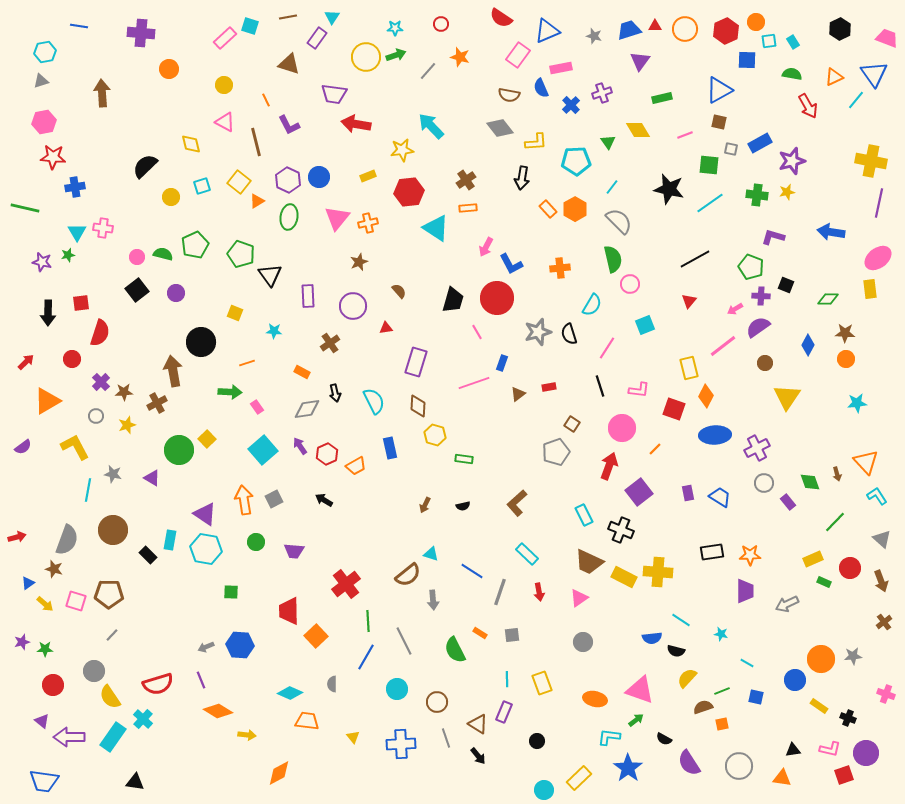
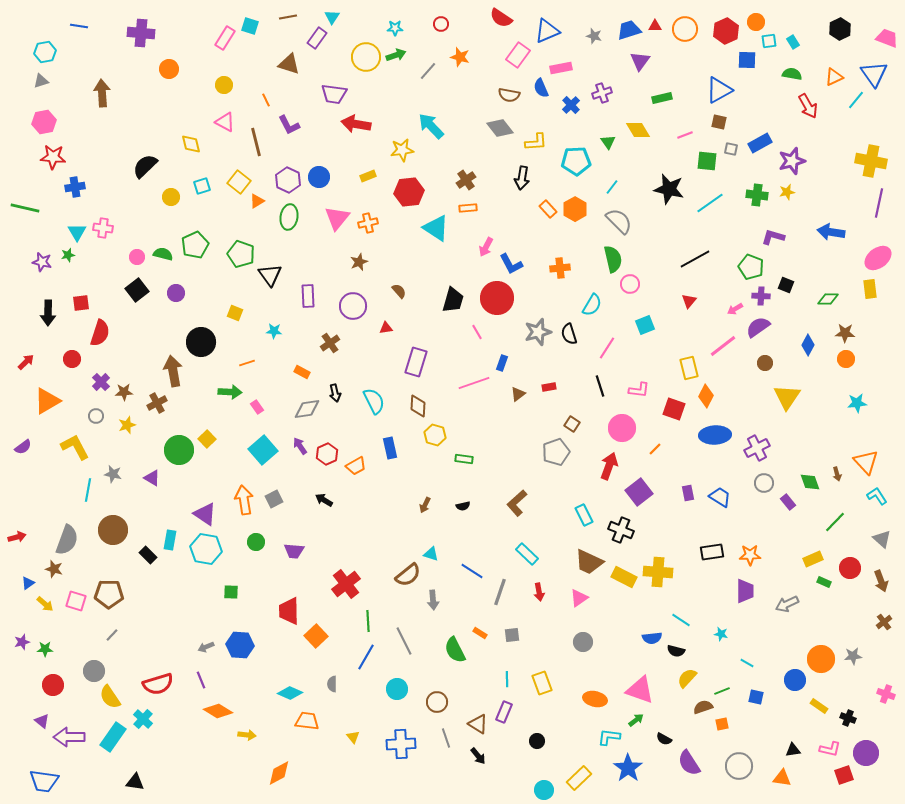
pink rectangle at (225, 38): rotated 15 degrees counterclockwise
green square at (709, 165): moved 2 px left, 4 px up
